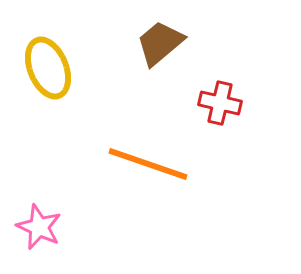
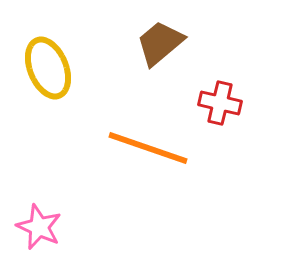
orange line: moved 16 px up
